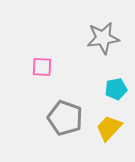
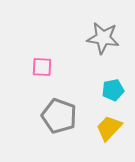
gray star: rotated 16 degrees clockwise
cyan pentagon: moved 3 px left, 1 px down
gray pentagon: moved 6 px left, 2 px up
